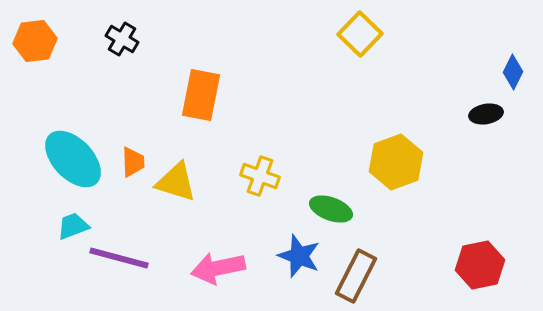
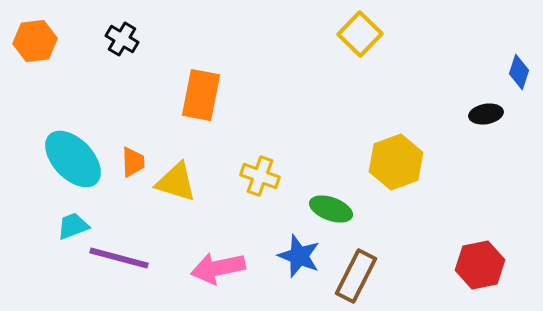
blue diamond: moved 6 px right; rotated 8 degrees counterclockwise
